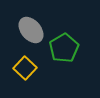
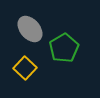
gray ellipse: moved 1 px left, 1 px up
